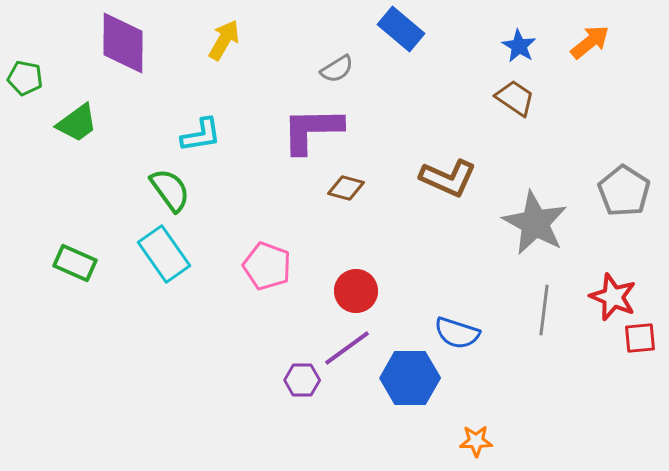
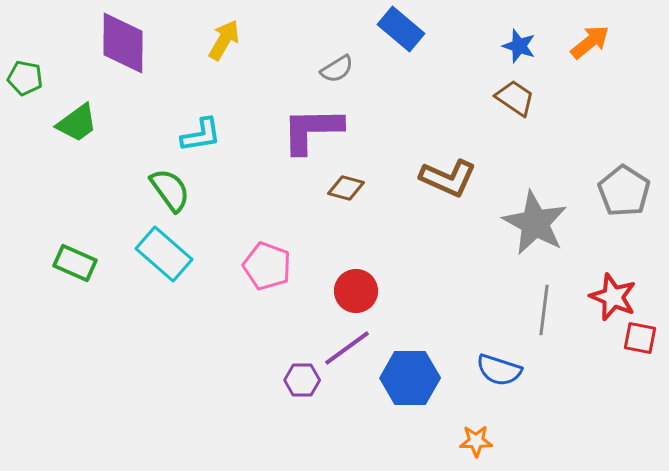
blue star: rotated 12 degrees counterclockwise
cyan rectangle: rotated 14 degrees counterclockwise
blue semicircle: moved 42 px right, 37 px down
red square: rotated 16 degrees clockwise
